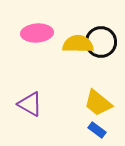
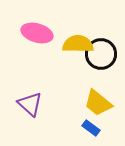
pink ellipse: rotated 20 degrees clockwise
black circle: moved 12 px down
purple triangle: rotated 12 degrees clockwise
blue rectangle: moved 6 px left, 2 px up
